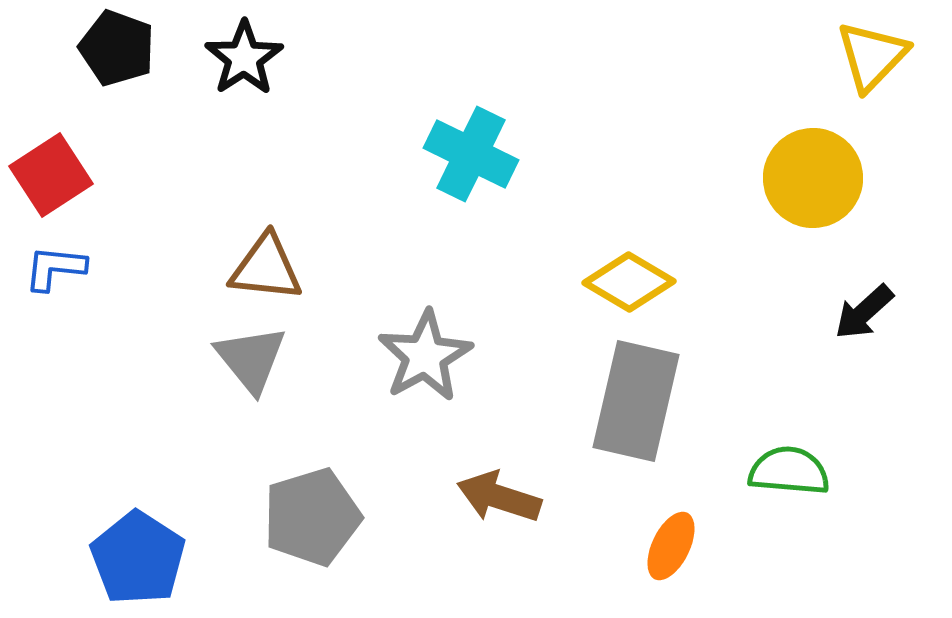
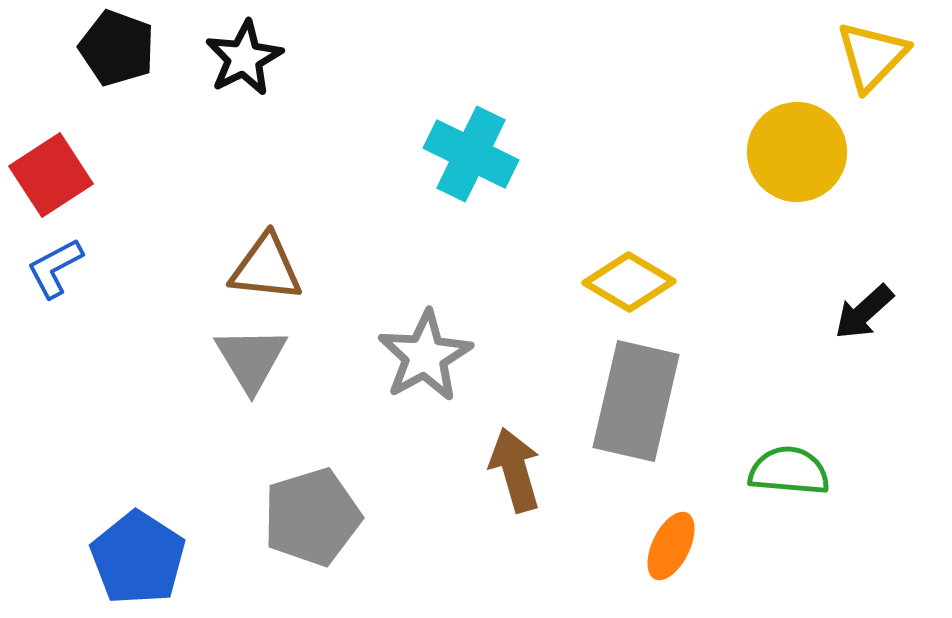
black star: rotated 6 degrees clockwise
yellow circle: moved 16 px left, 26 px up
blue L-shape: rotated 34 degrees counterclockwise
gray triangle: rotated 8 degrees clockwise
brown arrow: moved 16 px right, 27 px up; rotated 56 degrees clockwise
